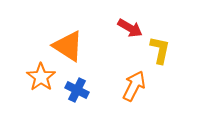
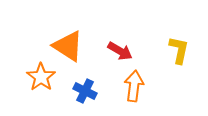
red arrow: moved 10 px left, 23 px down
yellow L-shape: moved 19 px right
orange arrow: rotated 20 degrees counterclockwise
blue cross: moved 8 px right, 1 px down
